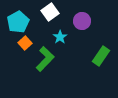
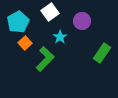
green rectangle: moved 1 px right, 3 px up
